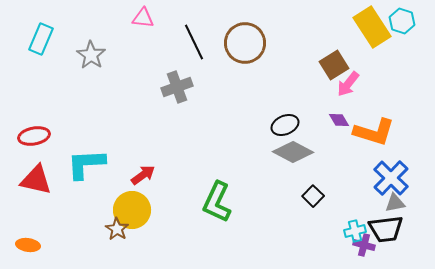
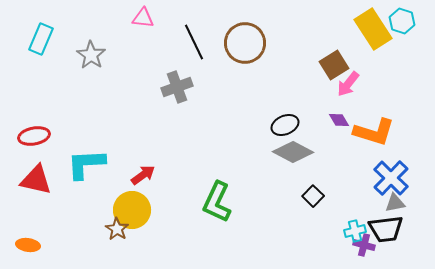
yellow rectangle: moved 1 px right, 2 px down
